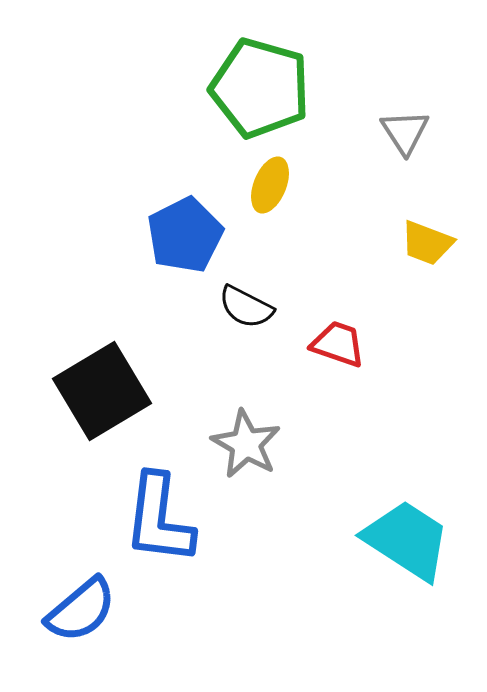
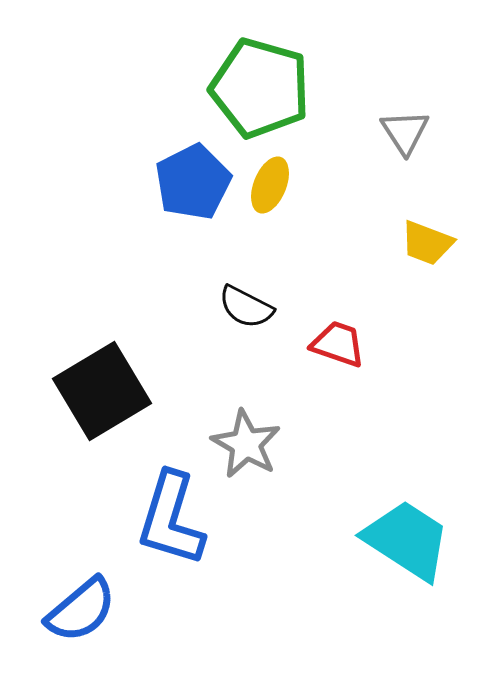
blue pentagon: moved 8 px right, 53 px up
blue L-shape: moved 12 px right; rotated 10 degrees clockwise
